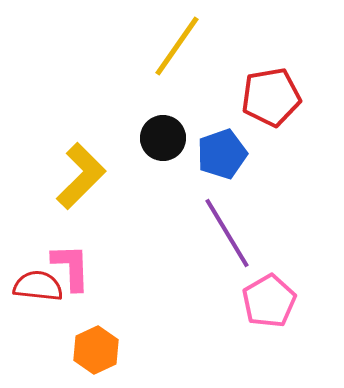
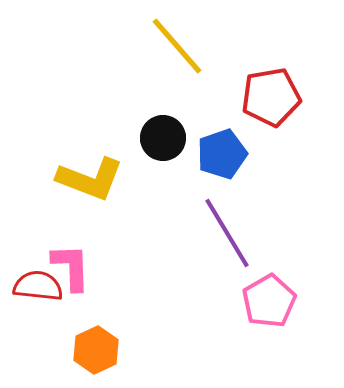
yellow line: rotated 76 degrees counterclockwise
yellow L-shape: moved 9 px right, 3 px down; rotated 66 degrees clockwise
